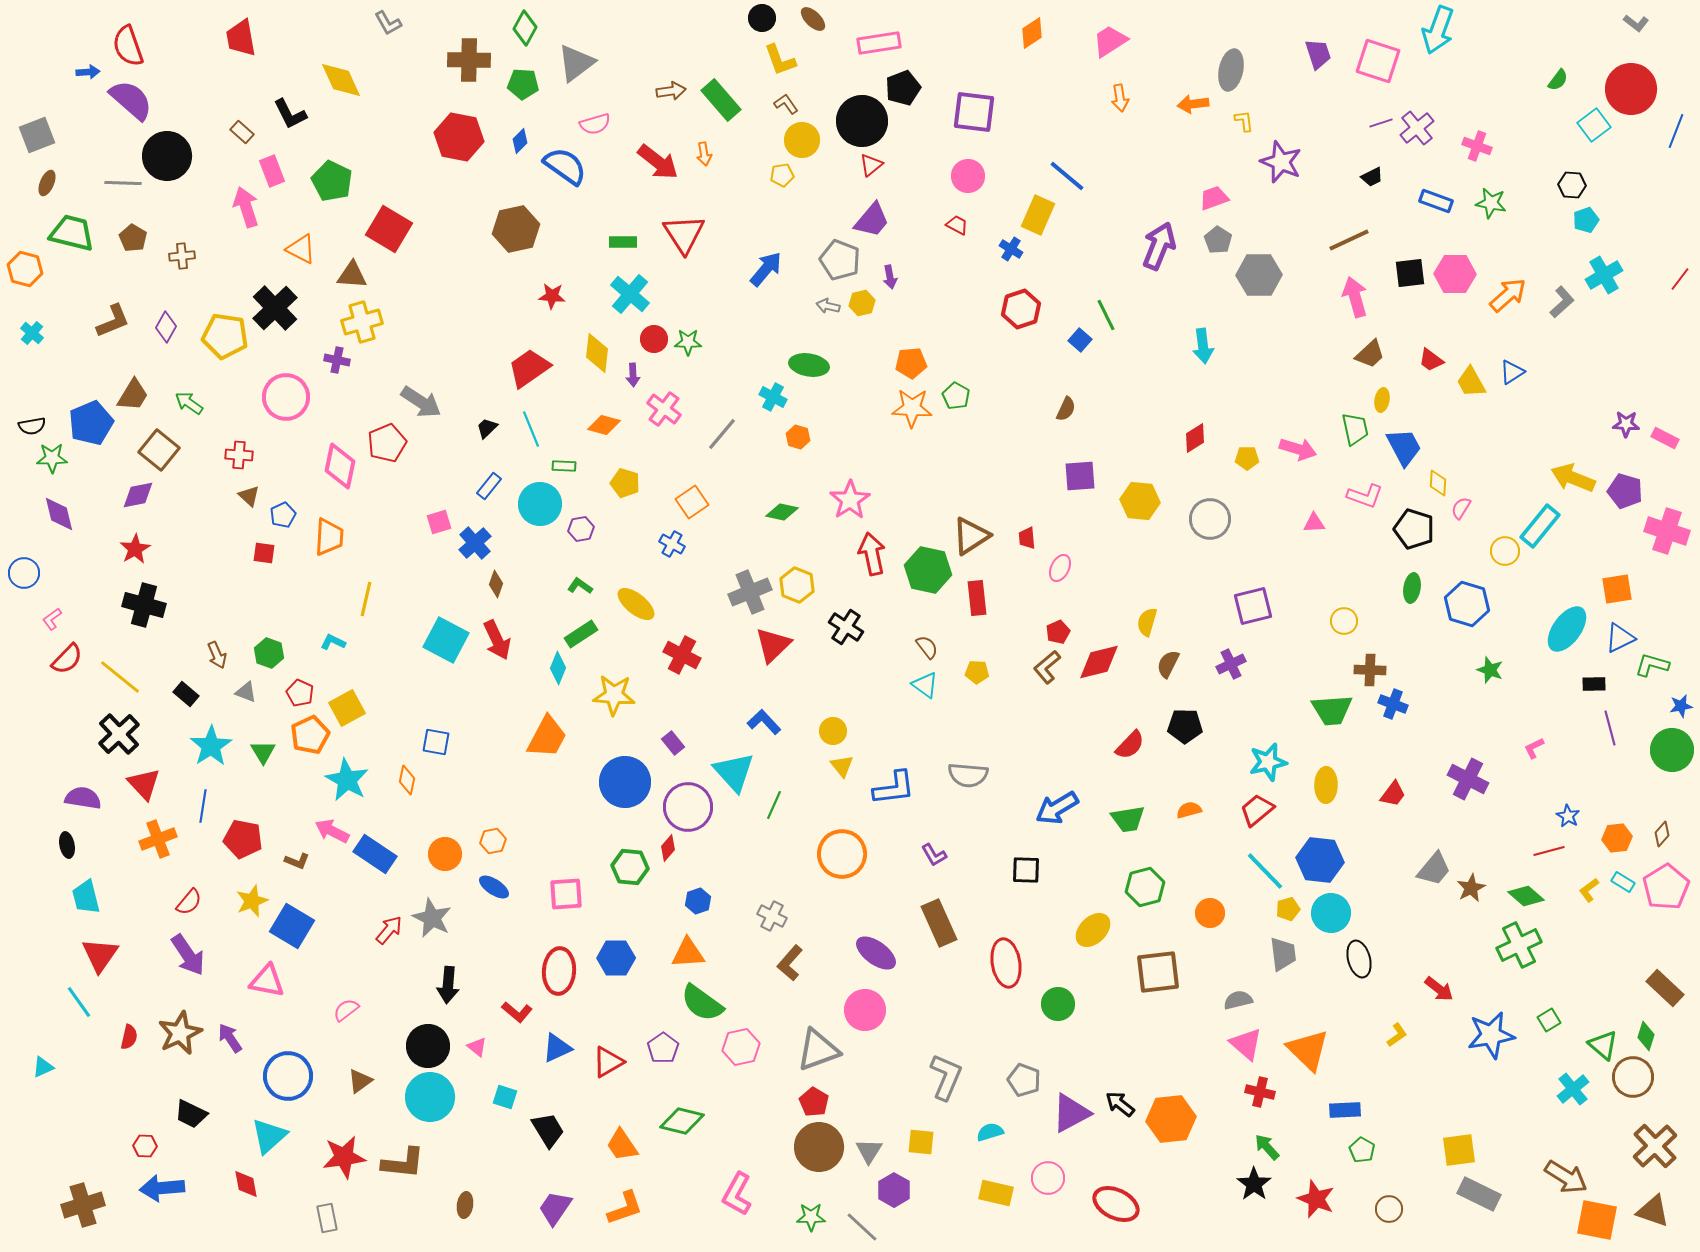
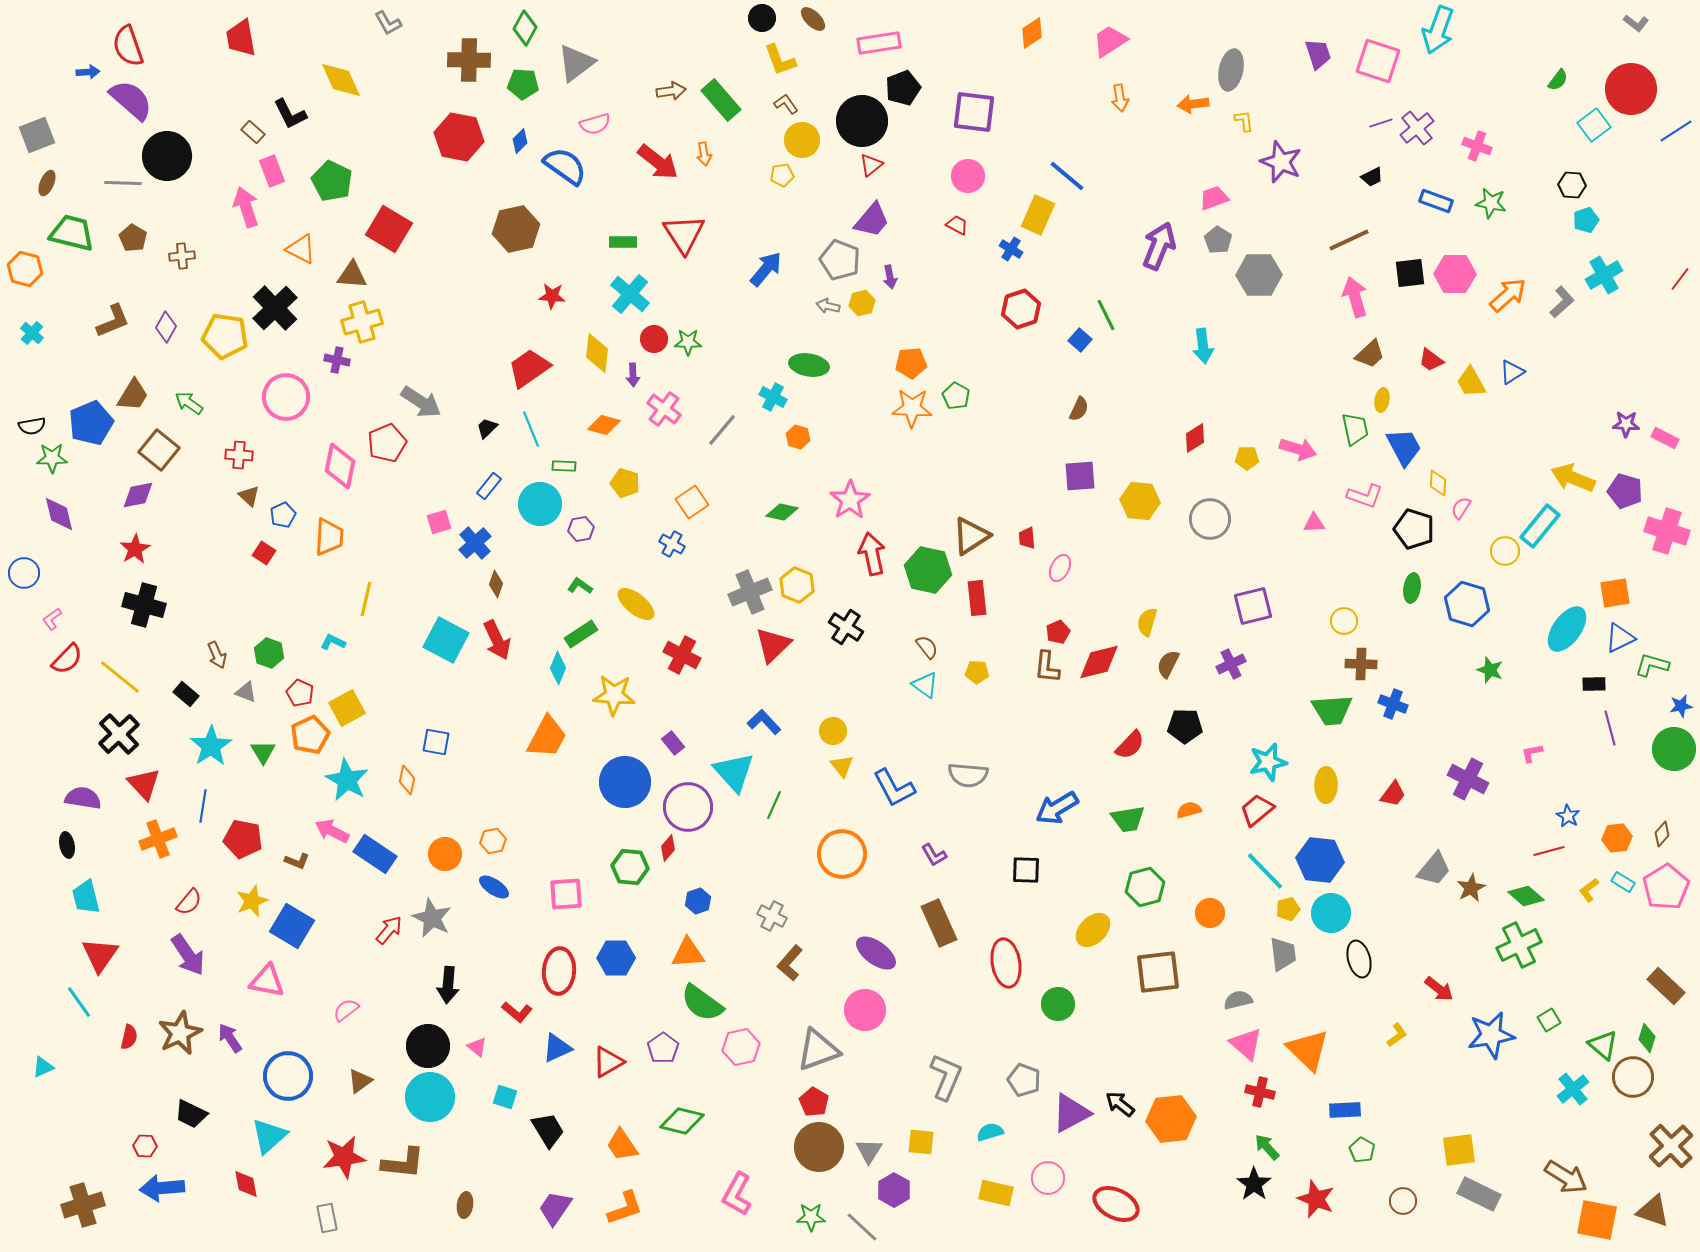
blue line at (1676, 131): rotated 36 degrees clockwise
brown rectangle at (242, 132): moved 11 px right
brown semicircle at (1066, 409): moved 13 px right
gray line at (722, 434): moved 4 px up
red square at (264, 553): rotated 25 degrees clockwise
orange square at (1617, 589): moved 2 px left, 4 px down
brown L-shape at (1047, 667): rotated 44 degrees counterclockwise
brown cross at (1370, 670): moved 9 px left, 6 px up
pink L-shape at (1534, 748): moved 2 px left, 5 px down; rotated 15 degrees clockwise
green circle at (1672, 750): moved 2 px right, 1 px up
blue L-shape at (894, 788): rotated 69 degrees clockwise
brown rectangle at (1665, 988): moved 1 px right, 2 px up
green diamond at (1646, 1036): moved 1 px right, 2 px down
brown cross at (1655, 1146): moved 16 px right
brown circle at (1389, 1209): moved 14 px right, 8 px up
